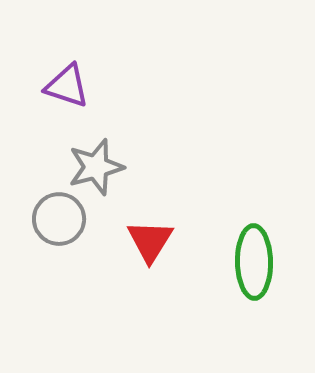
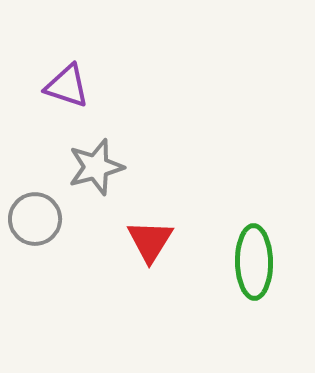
gray circle: moved 24 px left
